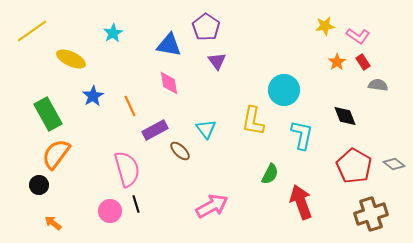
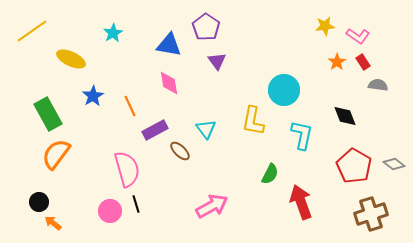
black circle: moved 17 px down
